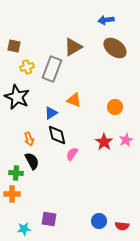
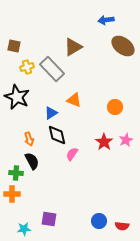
brown ellipse: moved 8 px right, 2 px up
gray rectangle: rotated 65 degrees counterclockwise
